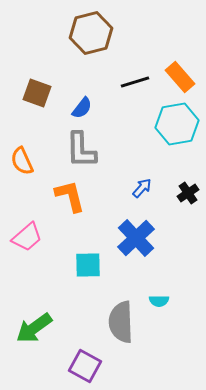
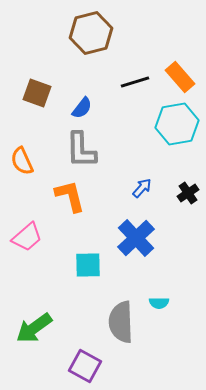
cyan semicircle: moved 2 px down
